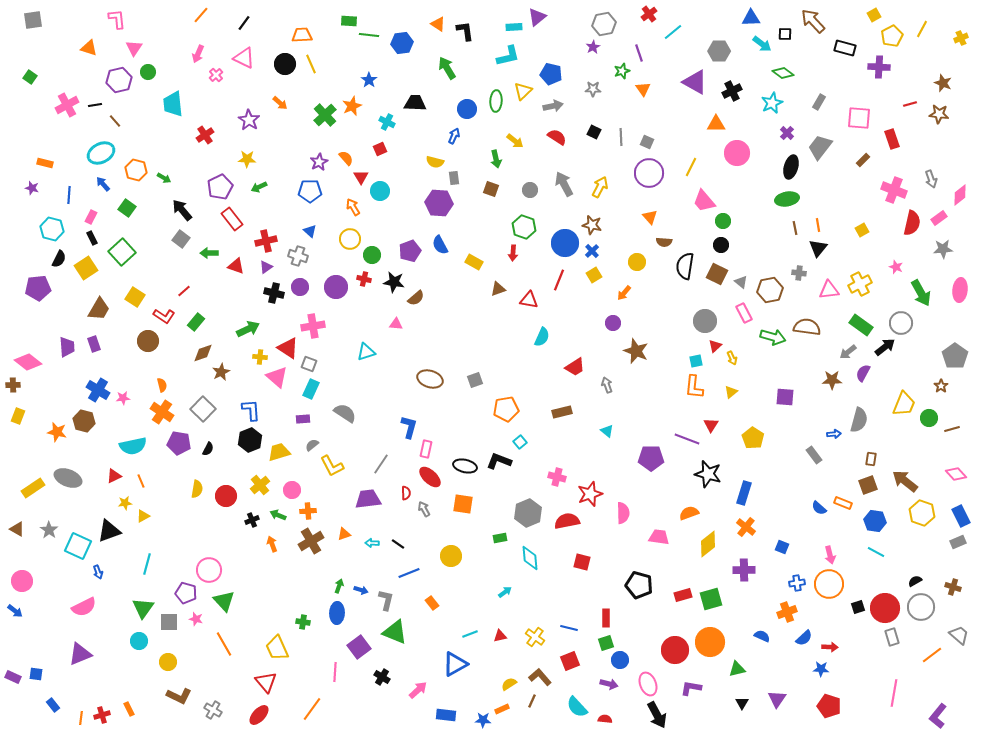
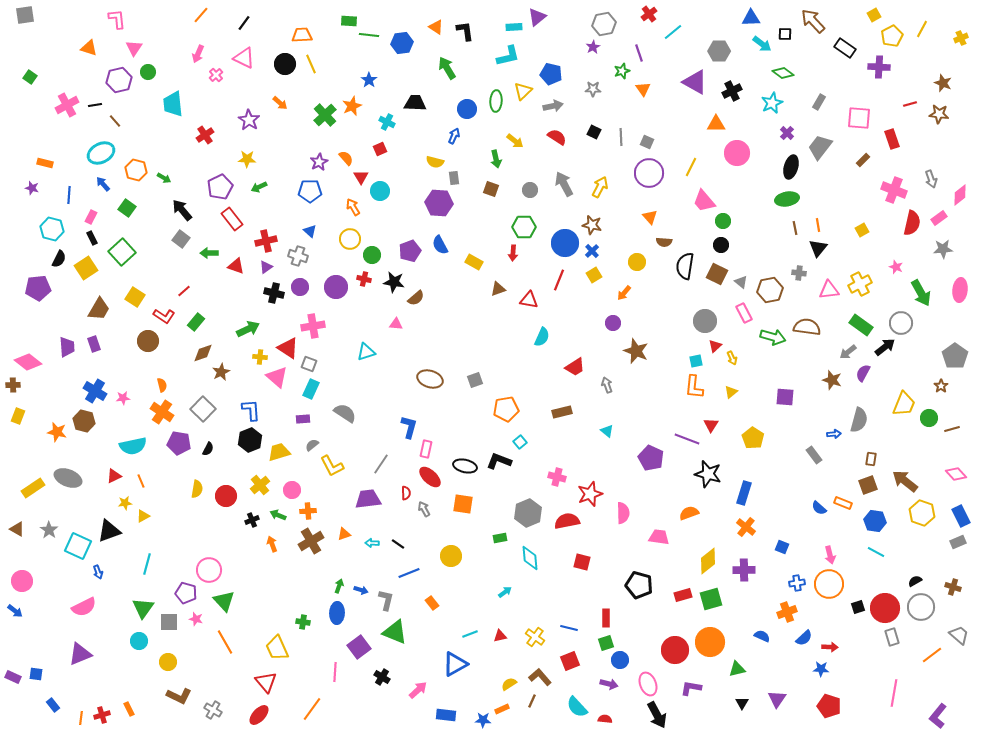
gray square at (33, 20): moved 8 px left, 5 px up
orange triangle at (438, 24): moved 2 px left, 3 px down
black rectangle at (845, 48): rotated 20 degrees clockwise
green hexagon at (524, 227): rotated 20 degrees counterclockwise
brown star at (832, 380): rotated 18 degrees clockwise
blue cross at (98, 390): moved 3 px left, 1 px down
purple pentagon at (651, 458): rotated 25 degrees clockwise
yellow diamond at (708, 544): moved 17 px down
orange line at (224, 644): moved 1 px right, 2 px up
